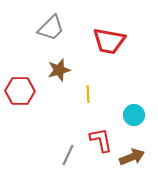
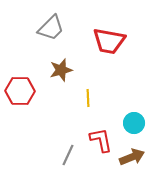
brown star: moved 2 px right
yellow line: moved 4 px down
cyan circle: moved 8 px down
